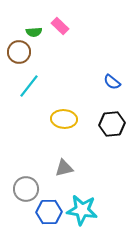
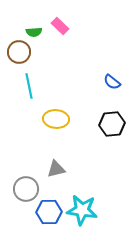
cyan line: rotated 50 degrees counterclockwise
yellow ellipse: moved 8 px left
gray triangle: moved 8 px left, 1 px down
